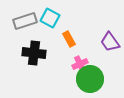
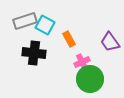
cyan square: moved 5 px left, 7 px down
pink cross: moved 2 px right, 2 px up
